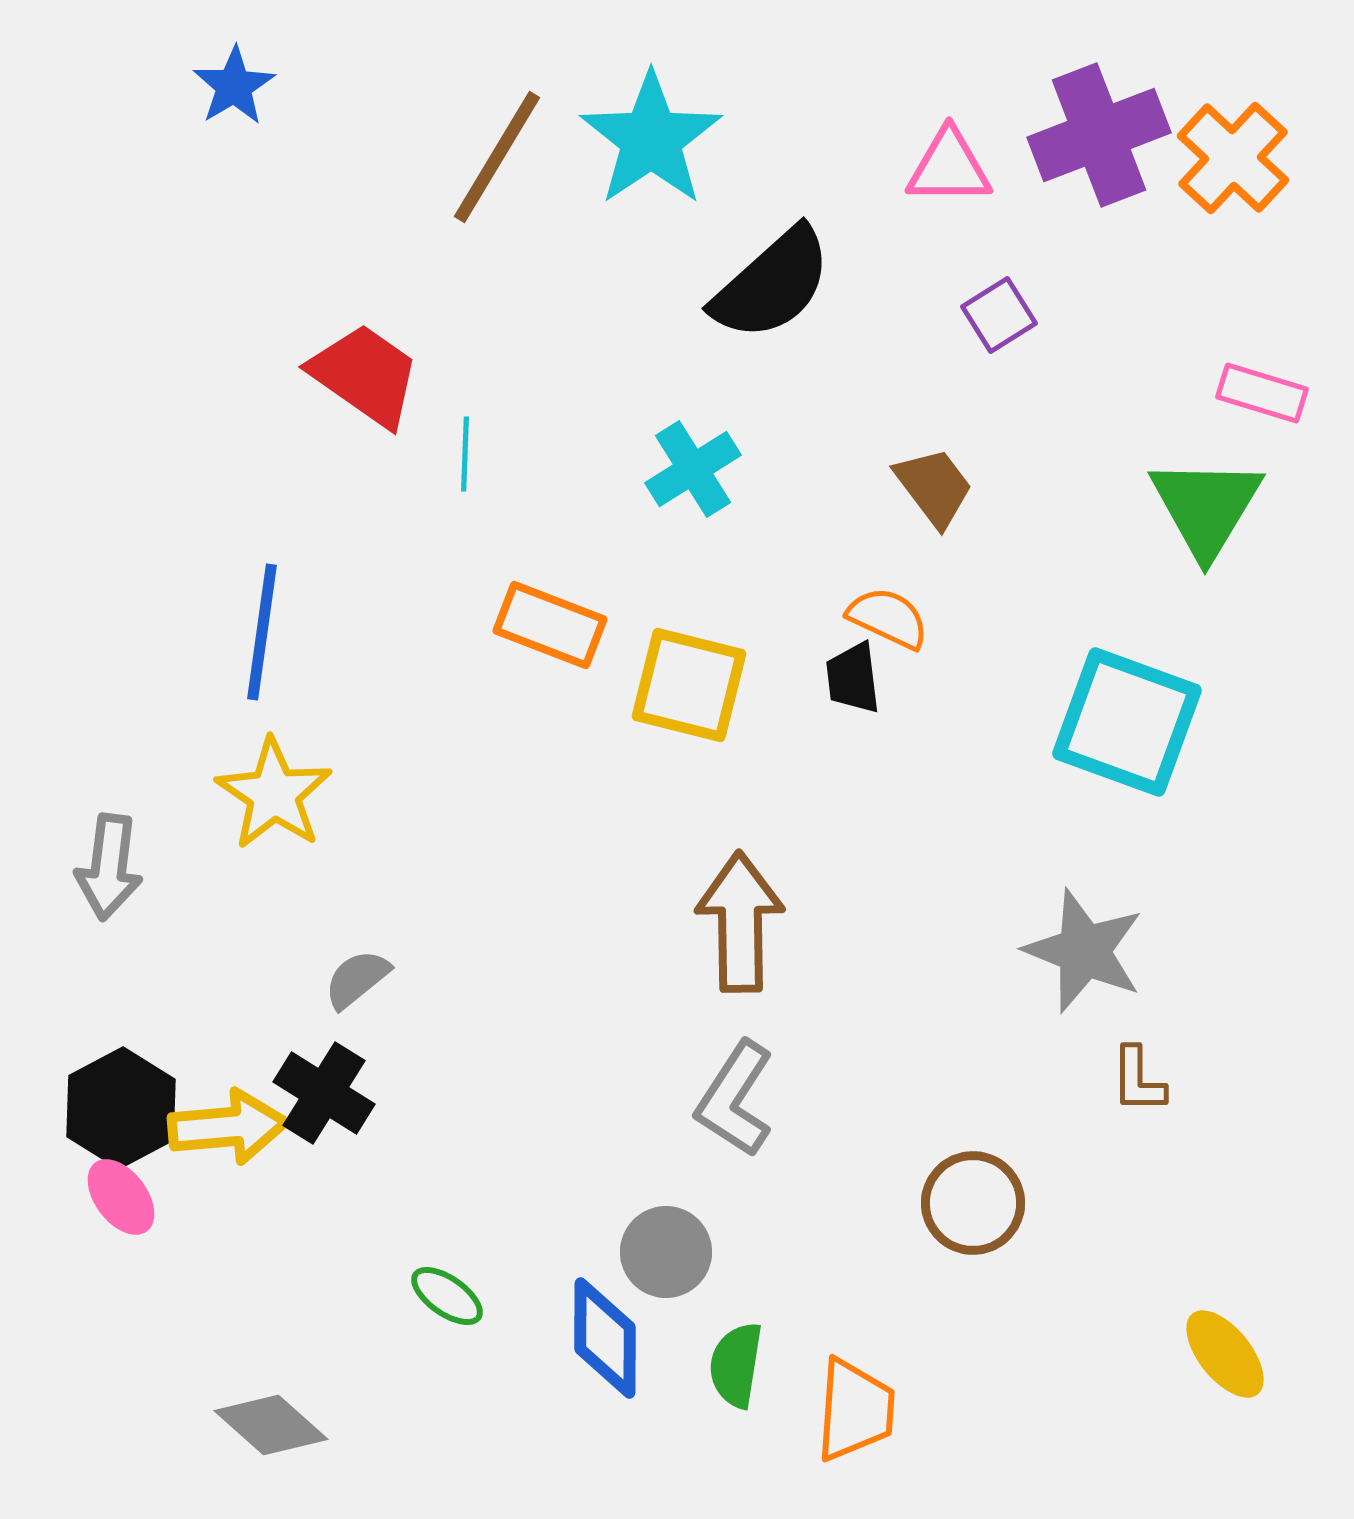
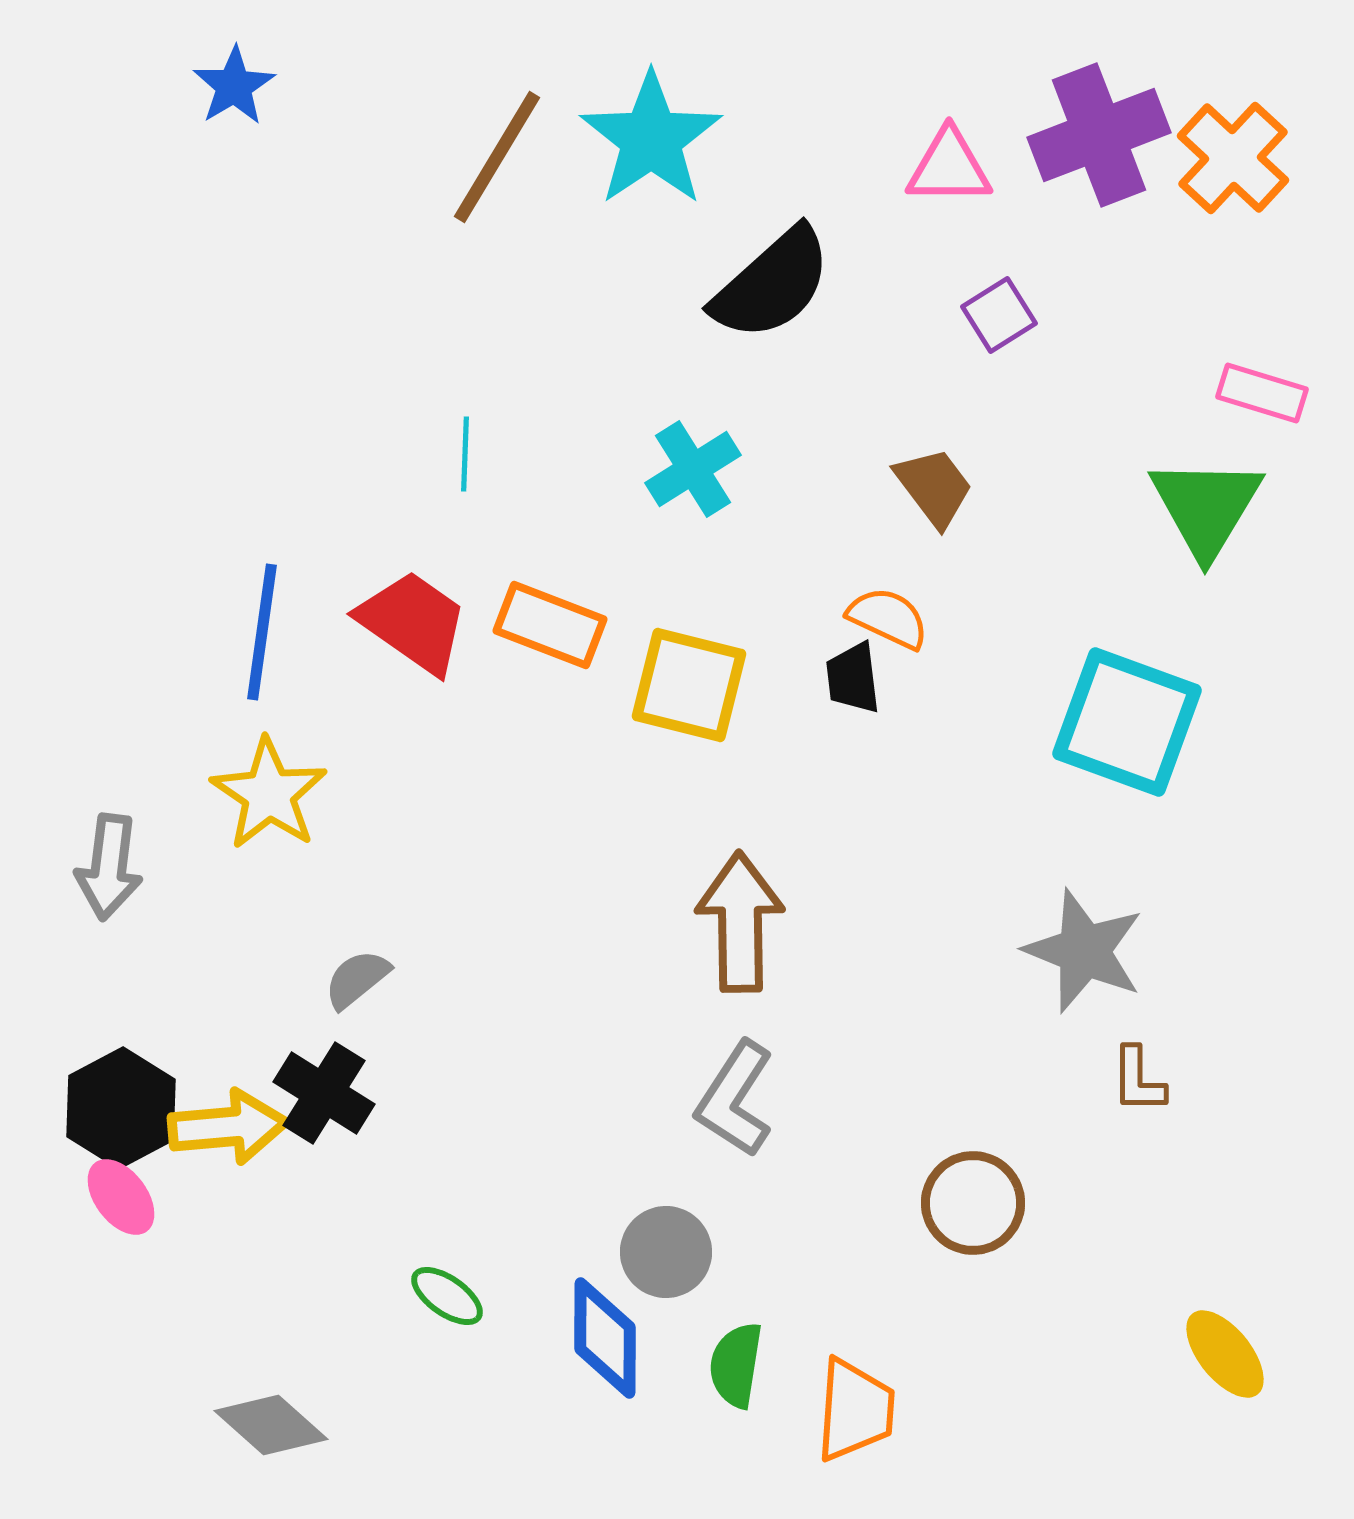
red trapezoid: moved 48 px right, 247 px down
yellow star: moved 5 px left
